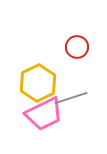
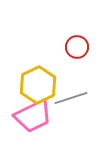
yellow hexagon: moved 2 px down
pink trapezoid: moved 11 px left, 2 px down
